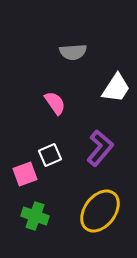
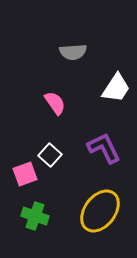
purple L-shape: moved 4 px right; rotated 66 degrees counterclockwise
white square: rotated 25 degrees counterclockwise
